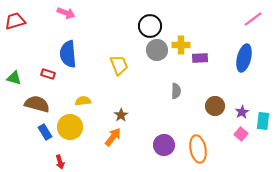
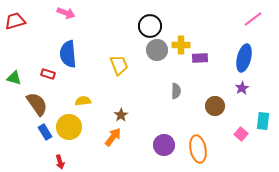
brown semicircle: rotated 40 degrees clockwise
purple star: moved 24 px up
yellow circle: moved 1 px left
